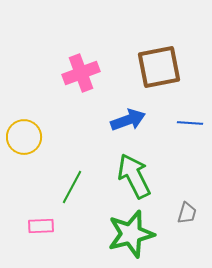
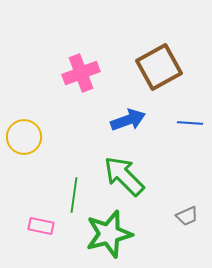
brown square: rotated 18 degrees counterclockwise
green arrow: moved 10 px left; rotated 18 degrees counterclockwise
green line: moved 2 px right, 8 px down; rotated 20 degrees counterclockwise
gray trapezoid: moved 3 px down; rotated 50 degrees clockwise
pink rectangle: rotated 15 degrees clockwise
green star: moved 22 px left
